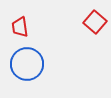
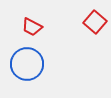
red trapezoid: moved 12 px right; rotated 55 degrees counterclockwise
